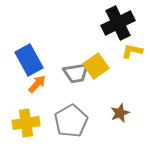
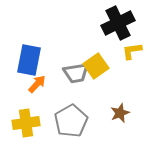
yellow L-shape: rotated 20 degrees counterclockwise
blue rectangle: rotated 40 degrees clockwise
